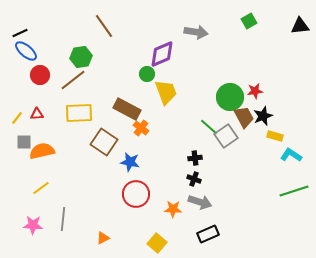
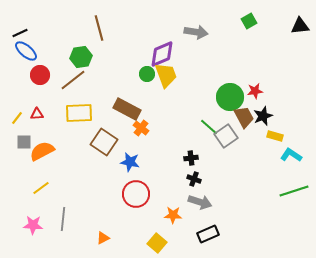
brown line at (104, 26): moved 5 px left, 2 px down; rotated 20 degrees clockwise
yellow trapezoid at (166, 92): moved 17 px up
orange semicircle at (42, 151): rotated 15 degrees counterclockwise
black cross at (195, 158): moved 4 px left
orange star at (173, 209): moved 6 px down
